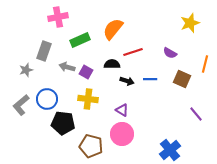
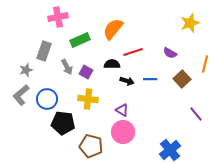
gray arrow: rotated 133 degrees counterclockwise
brown square: rotated 24 degrees clockwise
gray L-shape: moved 10 px up
pink circle: moved 1 px right, 2 px up
